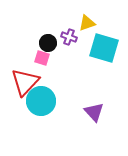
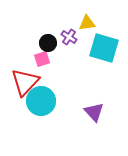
yellow triangle: rotated 12 degrees clockwise
purple cross: rotated 14 degrees clockwise
pink square: moved 1 px down; rotated 35 degrees counterclockwise
